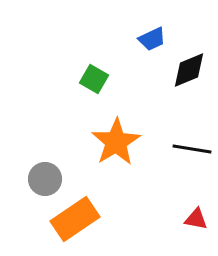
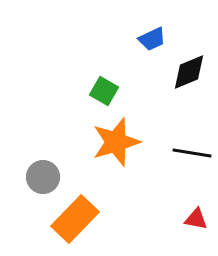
black diamond: moved 2 px down
green square: moved 10 px right, 12 px down
orange star: rotated 15 degrees clockwise
black line: moved 4 px down
gray circle: moved 2 px left, 2 px up
orange rectangle: rotated 12 degrees counterclockwise
